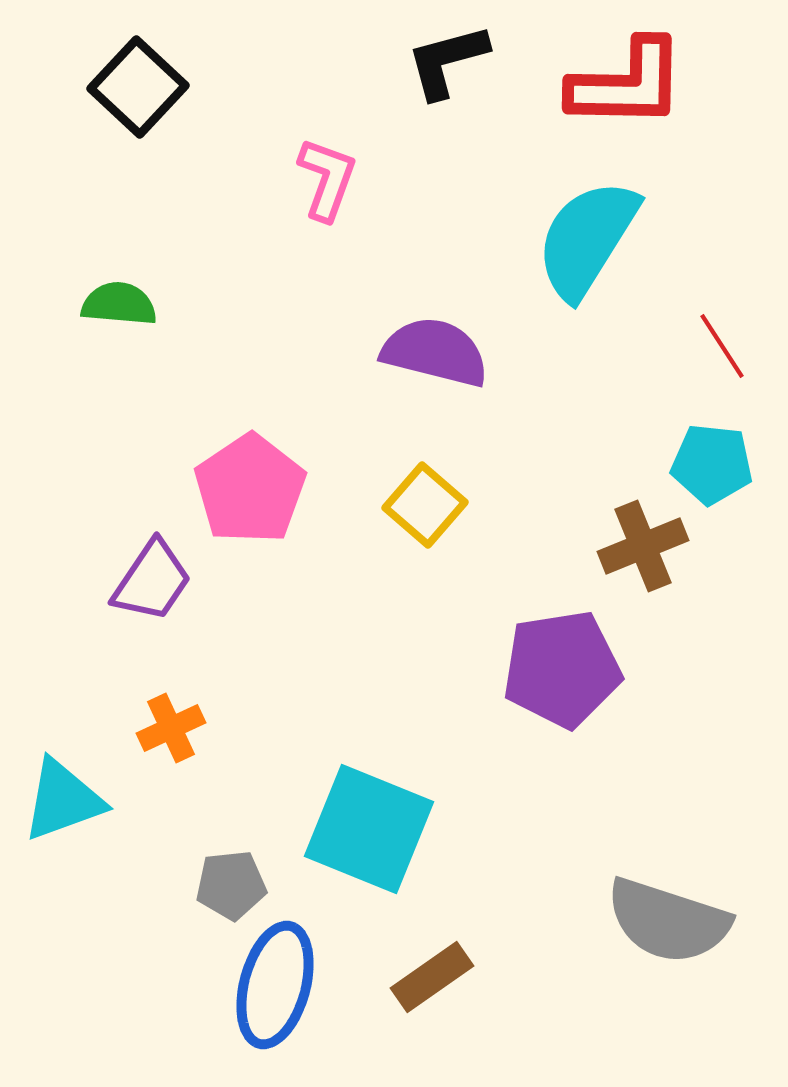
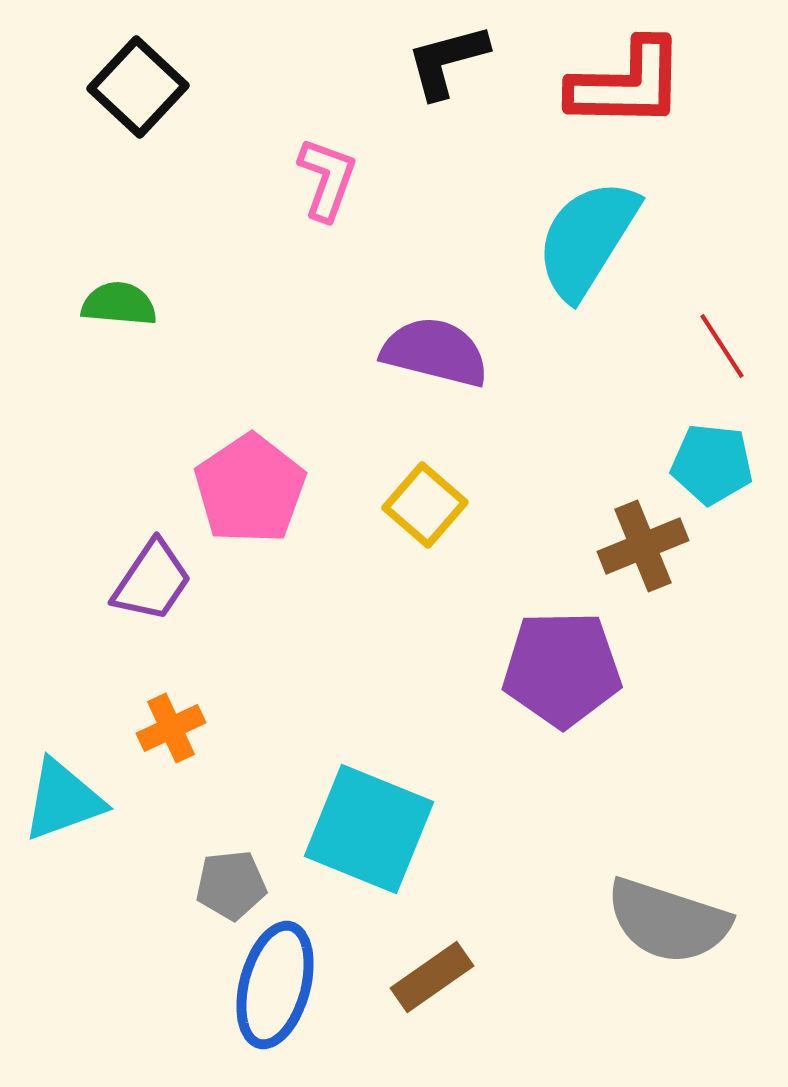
purple pentagon: rotated 8 degrees clockwise
